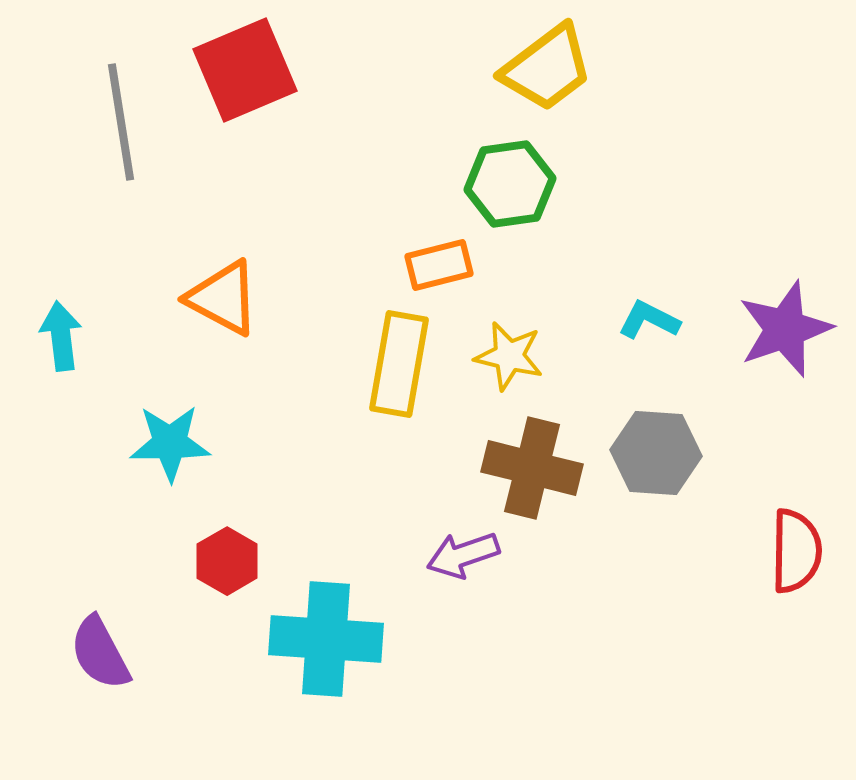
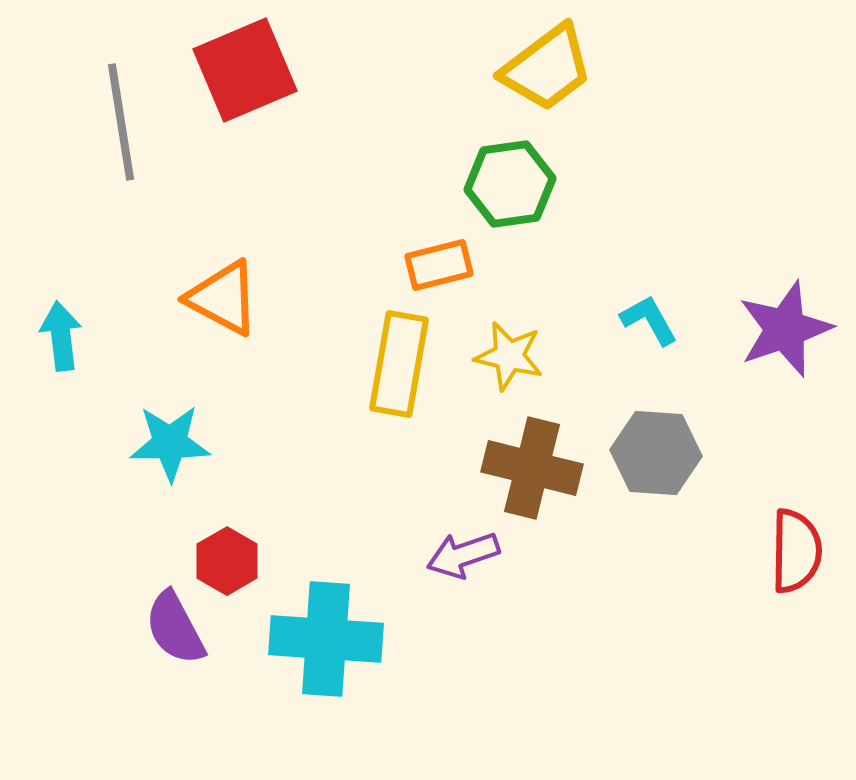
cyan L-shape: rotated 34 degrees clockwise
purple semicircle: moved 75 px right, 25 px up
